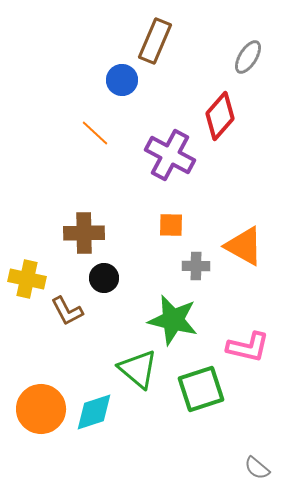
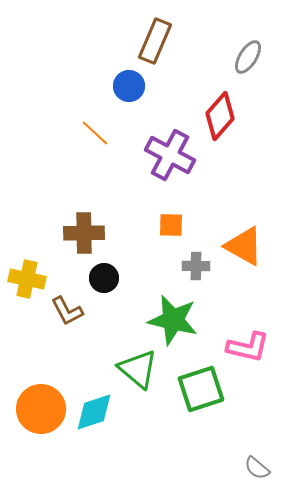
blue circle: moved 7 px right, 6 px down
